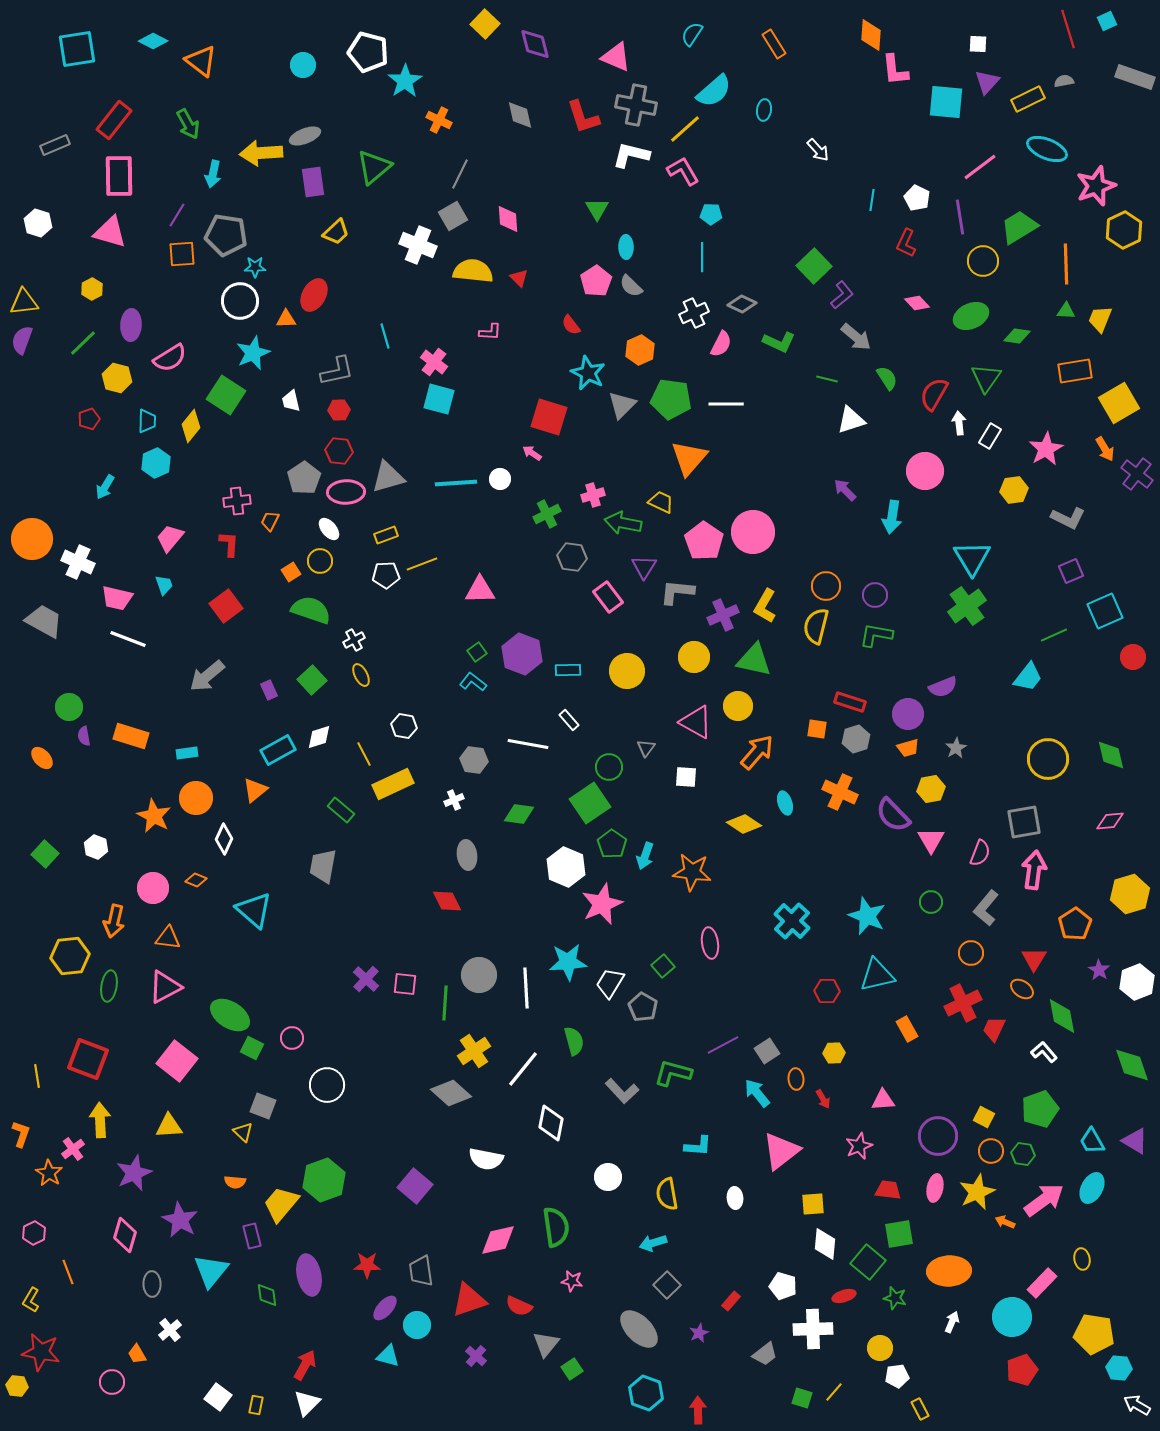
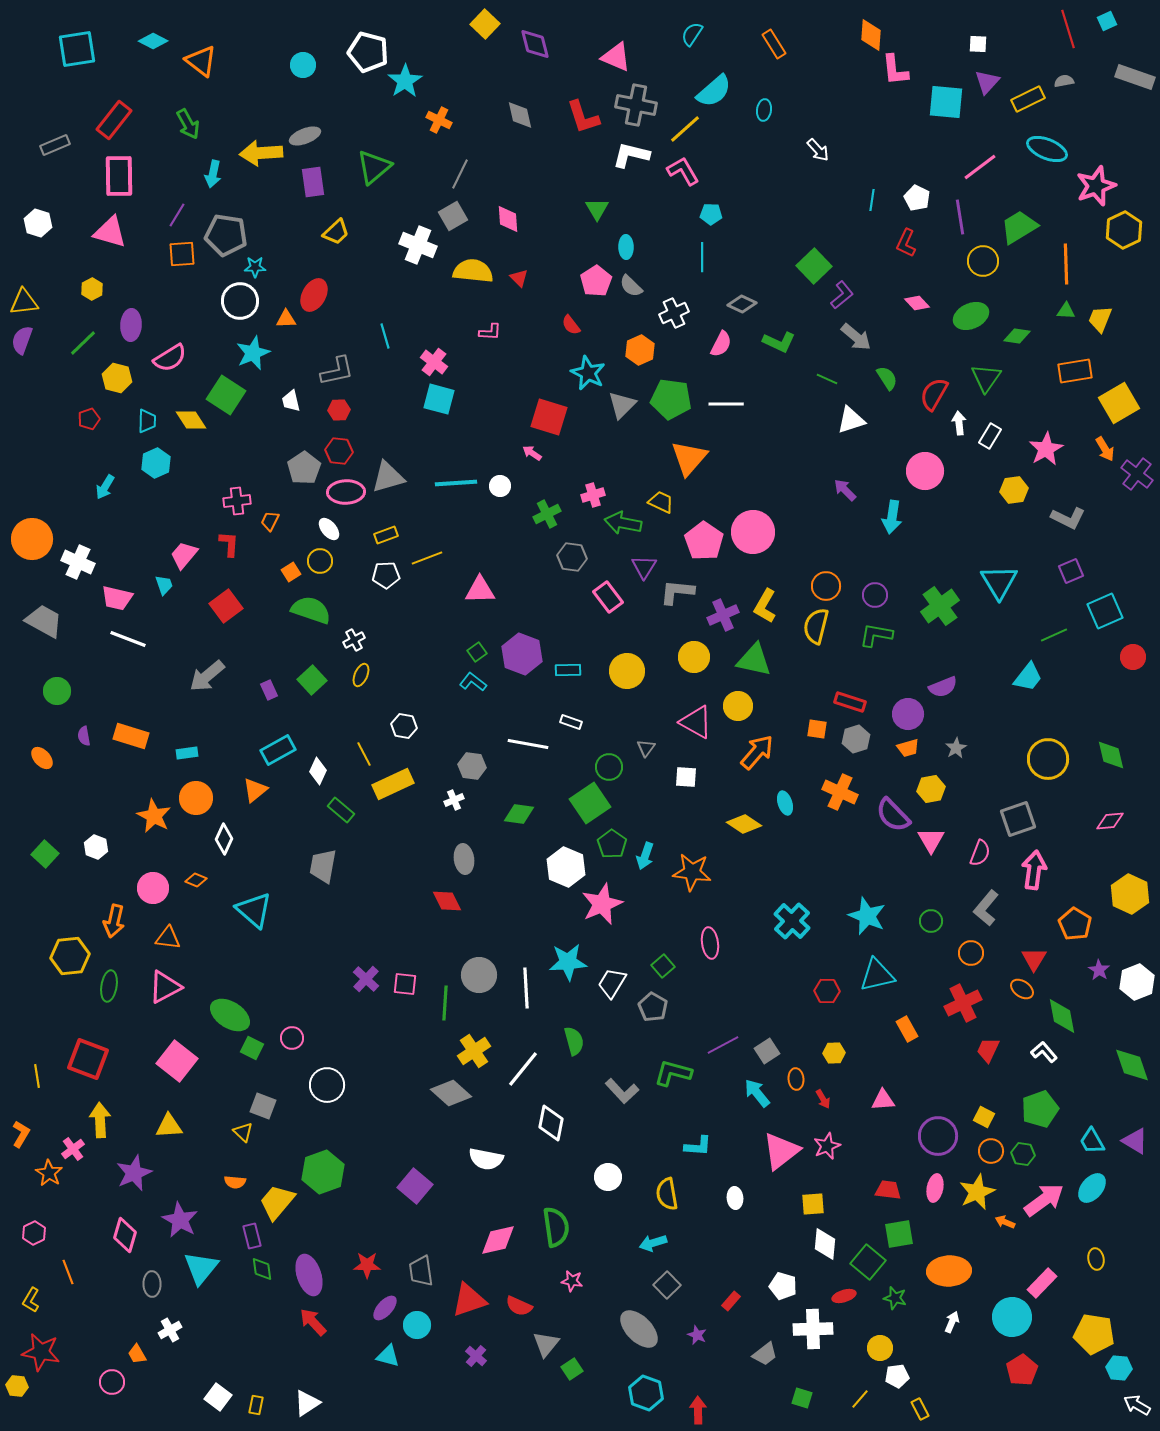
white cross at (694, 313): moved 20 px left
green line at (827, 379): rotated 10 degrees clockwise
yellow diamond at (191, 426): moved 6 px up; rotated 72 degrees counterclockwise
gray pentagon at (304, 478): moved 10 px up
white circle at (500, 479): moved 7 px down
pink trapezoid at (170, 538): moved 14 px right, 17 px down
cyan triangle at (972, 558): moved 27 px right, 24 px down
yellow line at (422, 564): moved 5 px right, 6 px up
green cross at (967, 606): moved 27 px left
yellow ellipse at (361, 675): rotated 50 degrees clockwise
green circle at (69, 707): moved 12 px left, 16 px up
white rectangle at (569, 720): moved 2 px right, 2 px down; rotated 30 degrees counterclockwise
white diamond at (319, 737): moved 1 px left, 34 px down; rotated 48 degrees counterclockwise
gray hexagon at (474, 760): moved 2 px left, 6 px down
gray square at (1024, 822): moved 6 px left, 3 px up; rotated 9 degrees counterclockwise
gray ellipse at (467, 855): moved 3 px left, 4 px down
yellow hexagon at (1130, 894): rotated 18 degrees counterclockwise
green circle at (931, 902): moved 19 px down
orange pentagon at (1075, 924): rotated 8 degrees counterclockwise
white trapezoid at (610, 983): moved 2 px right
gray pentagon at (643, 1007): moved 10 px right
red trapezoid at (994, 1029): moved 6 px left, 21 px down
orange L-shape at (21, 1134): rotated 12 degrees clockwise
pink star at (859, 1146): moved 32 px left
green hexagon at (324, 1180): moved 1 px left, 8 px up
cyan ellipse at (1092, 1188): rotated 12 degrees clockwise
yellow trapezoid at (281, 1204): moved 4 px left, 2 px up
yellow ellipse at (1082, 1259): moved 14 px right
cyan triangle at (211, 1271): moved 10 px left, 3 px up
purple ellipse at (309, 1275): rotated 6 degrees counterclockwise
green diamond at (267, 1295): moved 5 px left, 26 px up
white cross at (170, 1330): rotated 10 degrees clockwise
purple star at (699, 1333): moved 2 px left, 2 px down; rotated 24 degrees counterclockwise
red arrow at (305, 1365): moved 8 px right, 43 px up; rotated 72 degrees counterclockwise
red pentagon at (1022, 1370): rotated 12 degrees counterclockwise
yellow line at (834, 1392): moved 26 px right, 7 px down
white triangle at (307, 1403): rotated 12 degrees clockwise
